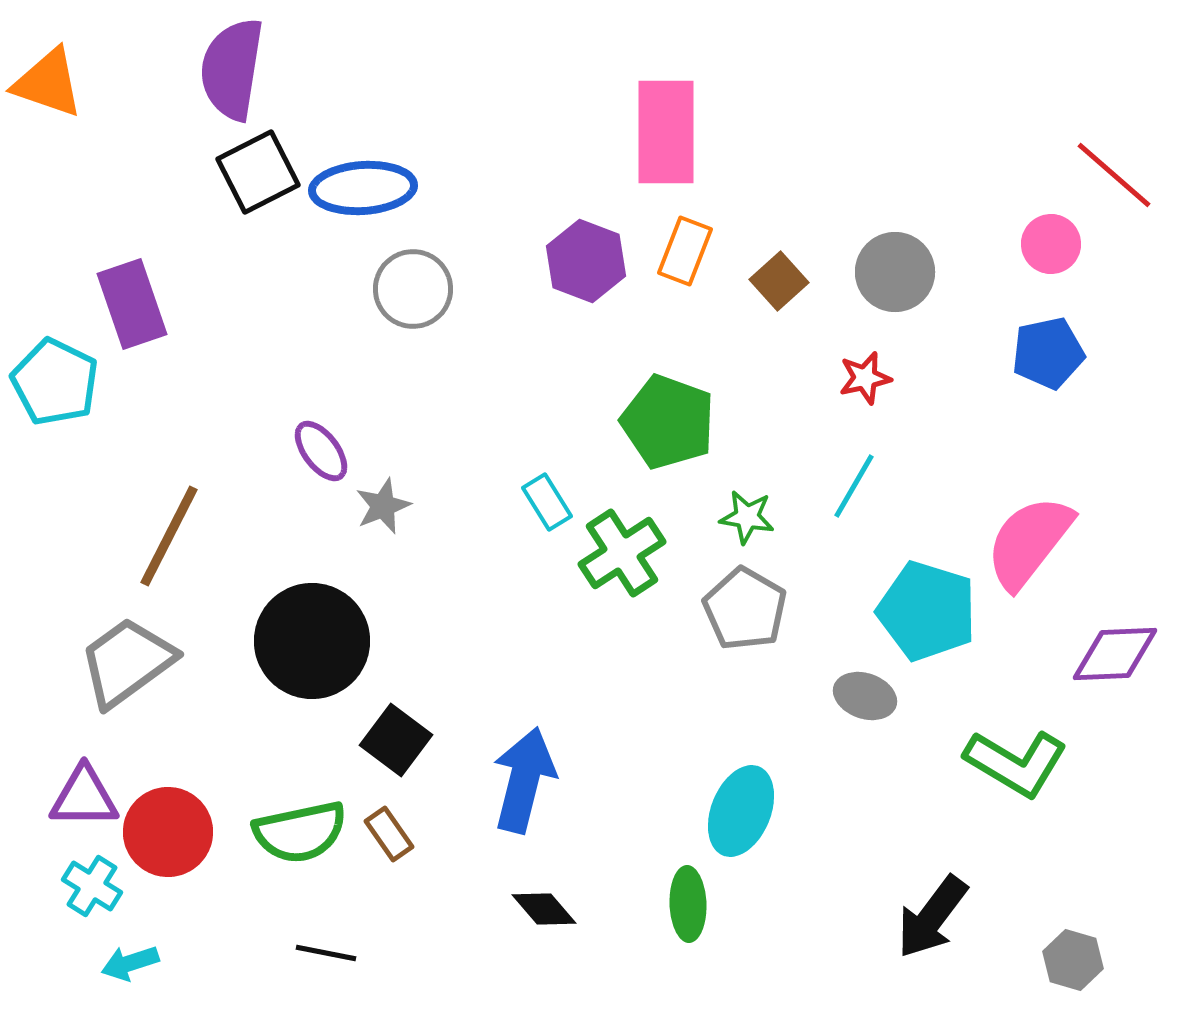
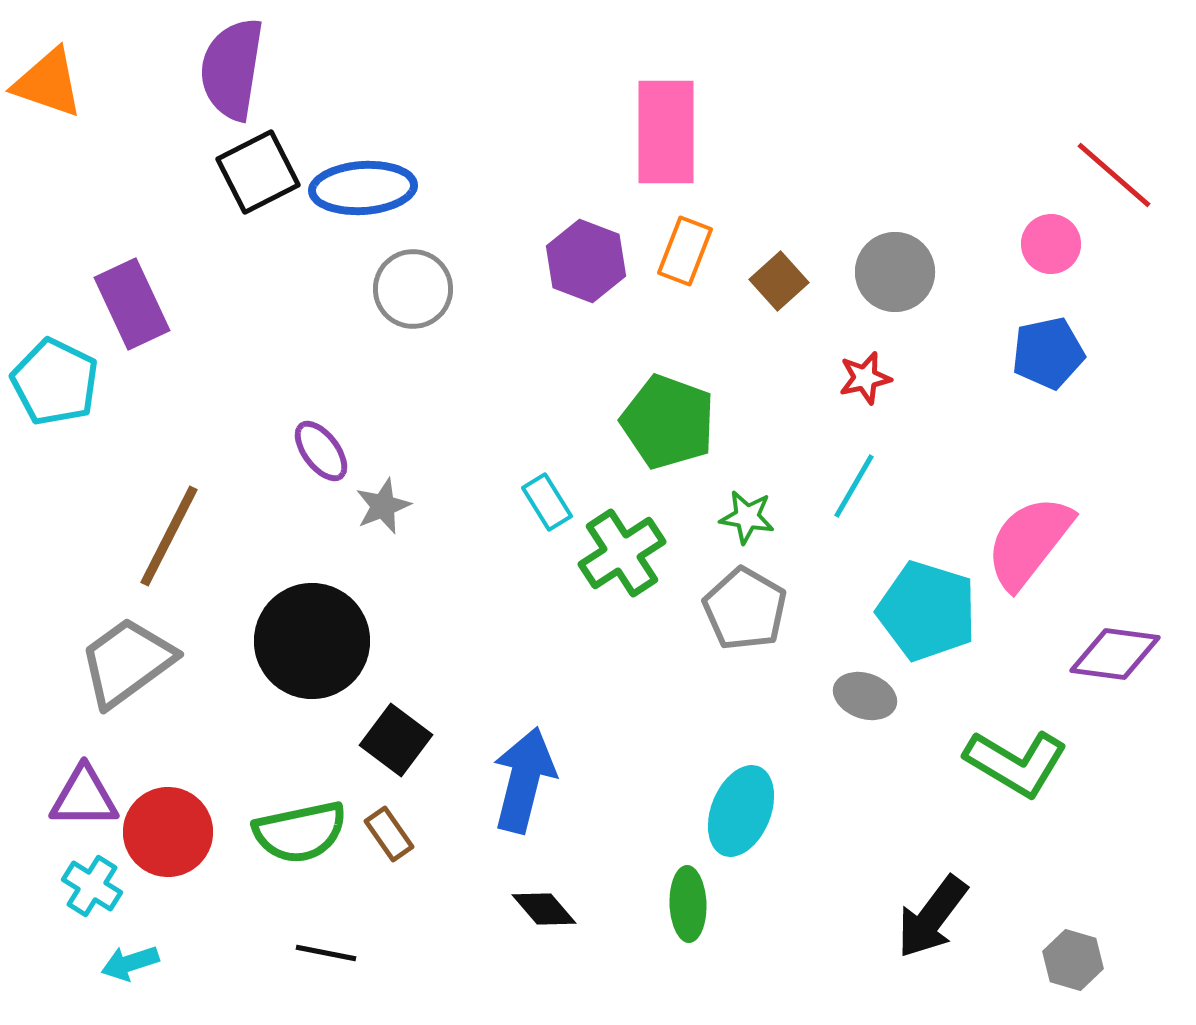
purple rectangle at (132, 304): rotated 6 degrees counterclockwise
purple diamond at (1115, 654): rotated 10 degrees clockwise
